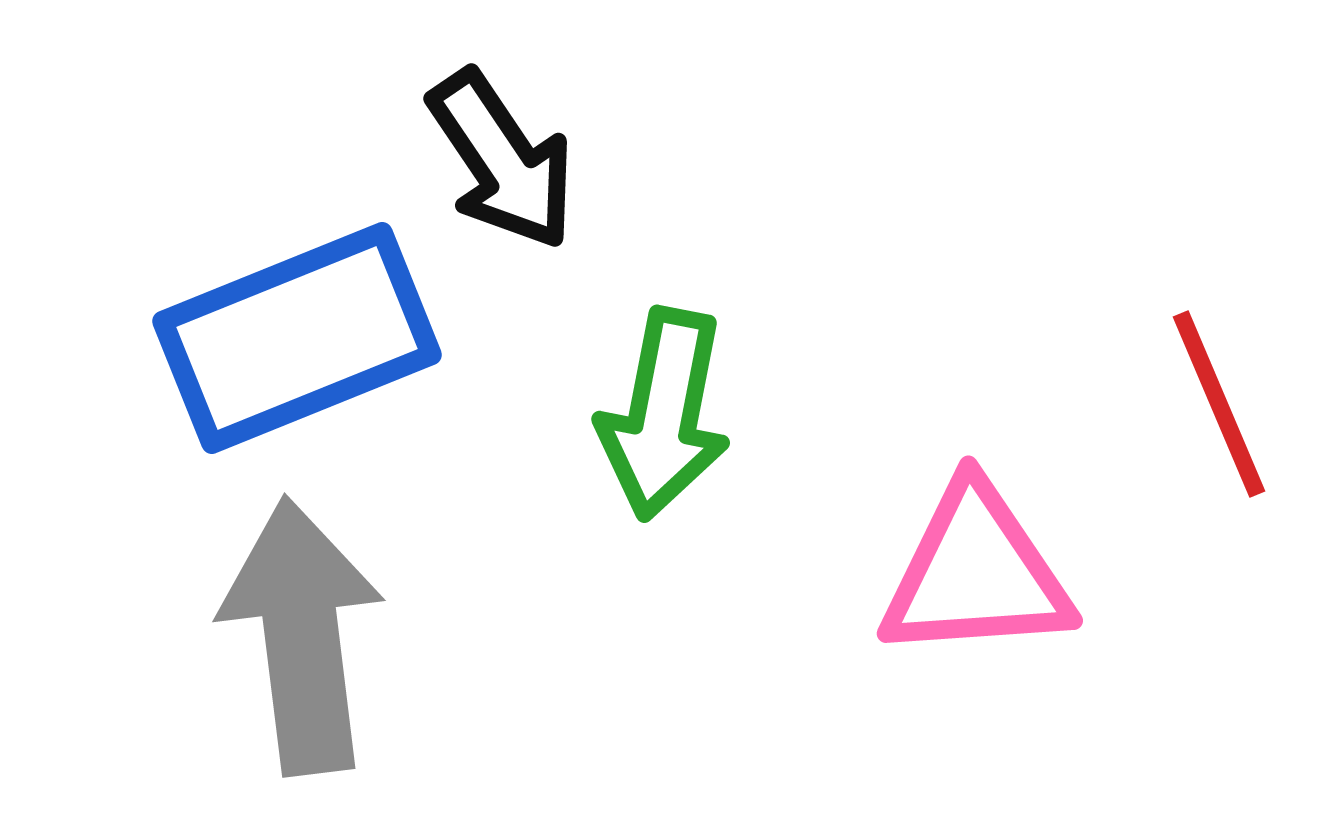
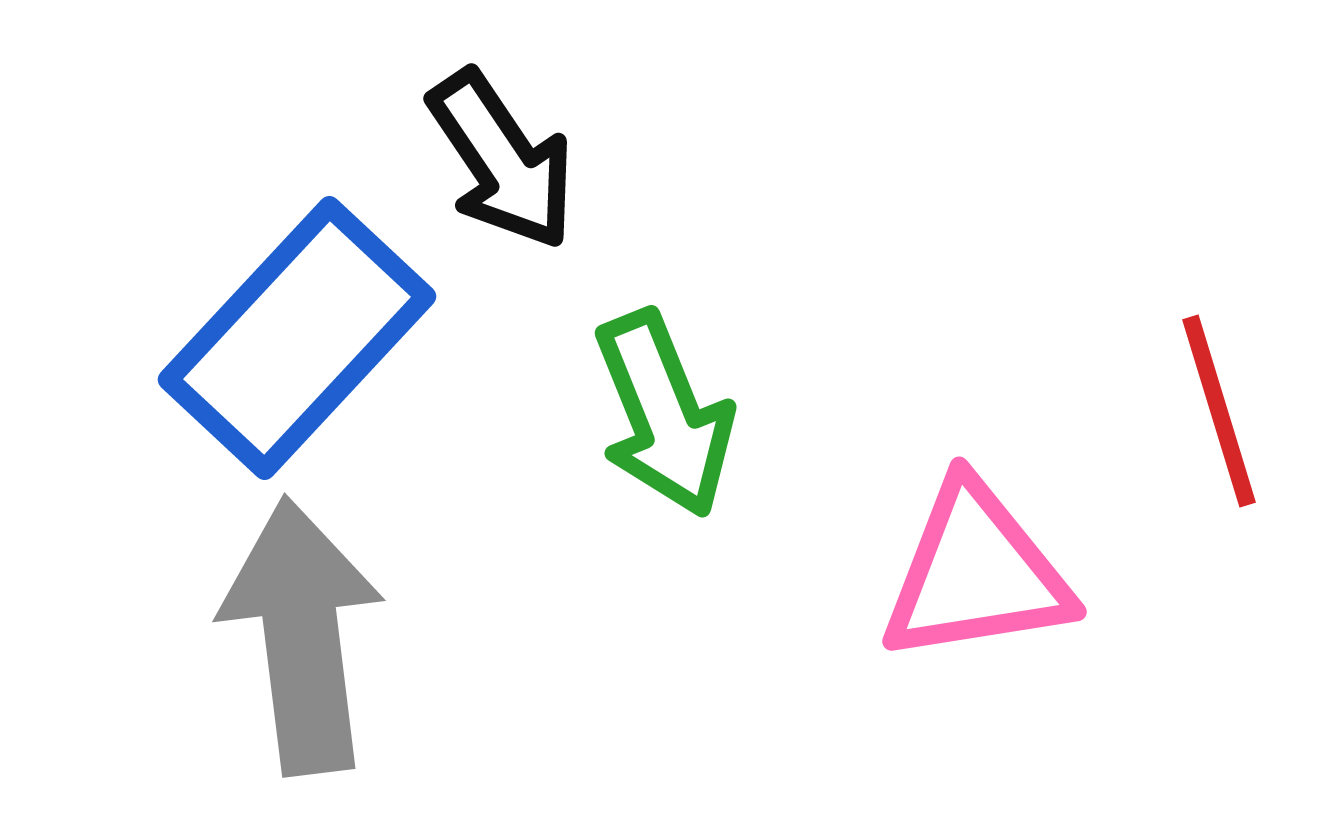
blue rectangle: rotated 25 degrees counterclockwise
red line: moved 7 px down; rotated 6 degrees clockwise
green arrow: rotated 33 degrees counterclockwise
pink triangle: rotated 5 degrees counterclockwise
